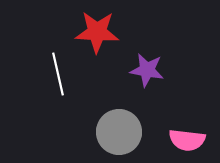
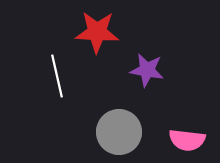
white line: moved 1 px left, 2 px down
